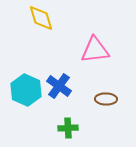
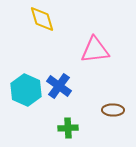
yellow diamond: moved 1 px right, 1 px down
brown ellipse: moved 7 px right, 11 px down
